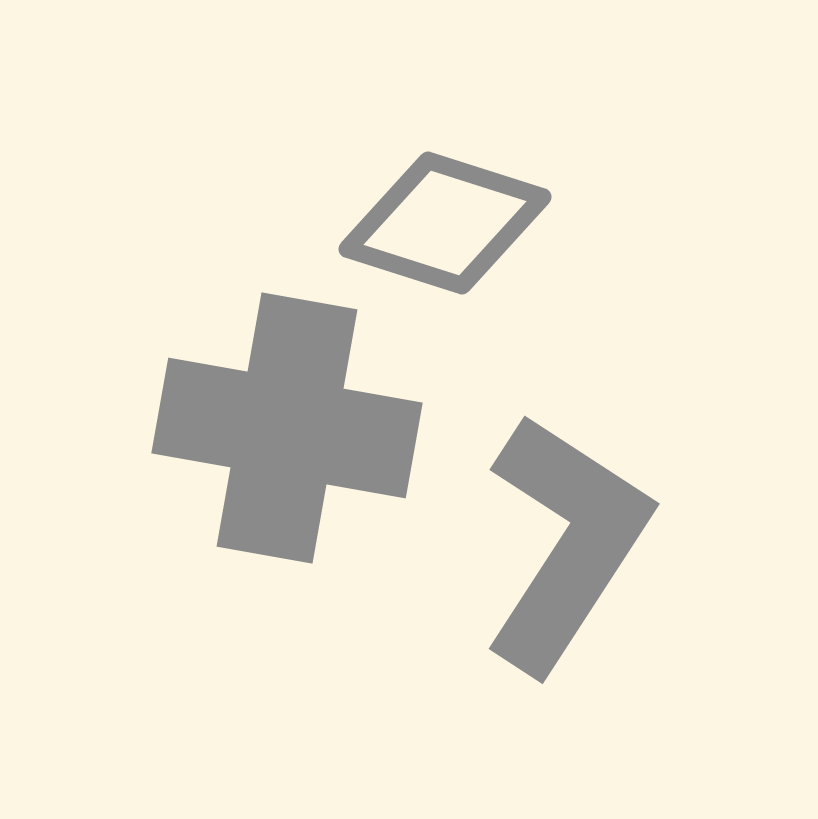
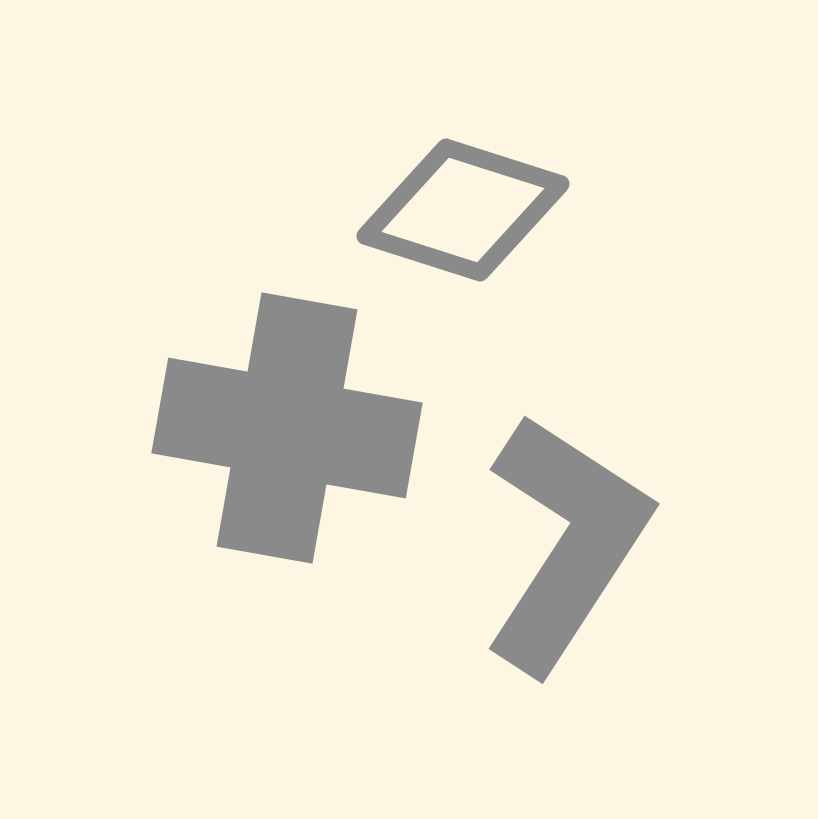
gray diamond: moved 18 px right, 13 px up
